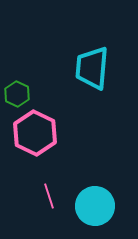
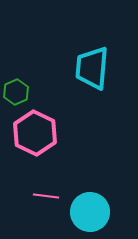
green hexagon: moved 1 px left, 2 px up; rotated 10 degrees clockwise
pink line: moved 3 px left; rotated 65 degrees counterclockwise
cyan circle: moved 5 px left, 6 px down
